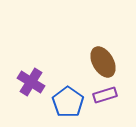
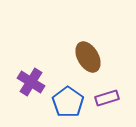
brown ellipse: moved 15 px left, 5 px up
purple rectangle: moved 2 px right, 3 px down
